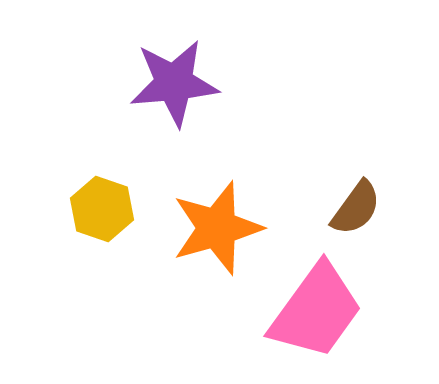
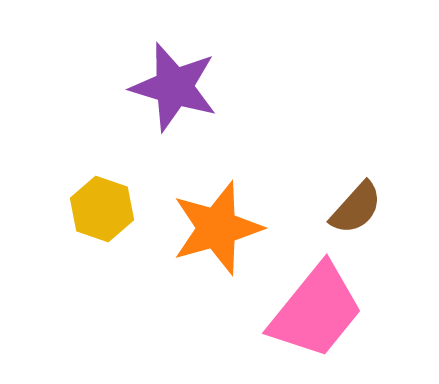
purple star: moved 4 px down; rotated 22 degrees clockwise
brown semicircle: rotated 6 degrees clockwise
pink trapezoid: rotated 3 degrees clockwise
